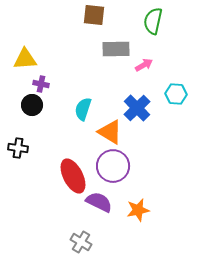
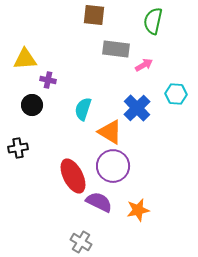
gray rectangle: rotated 8 degrees clockwise
purple cross: moved 7 px right, 4 px up
black cross: rotated 18 degrees counterclockwise
